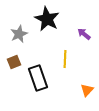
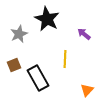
brown square: moved 3 px down
black rectangle: rotated 10 degrees counterclockwise
